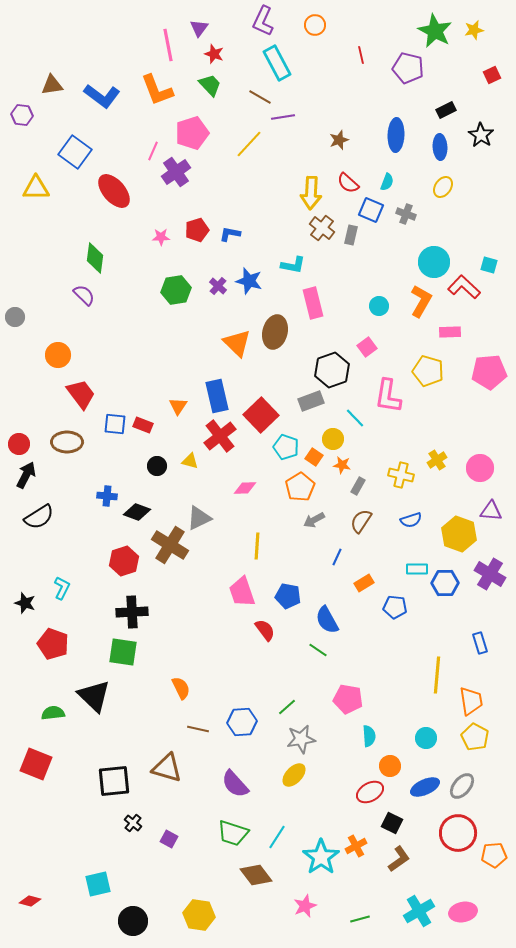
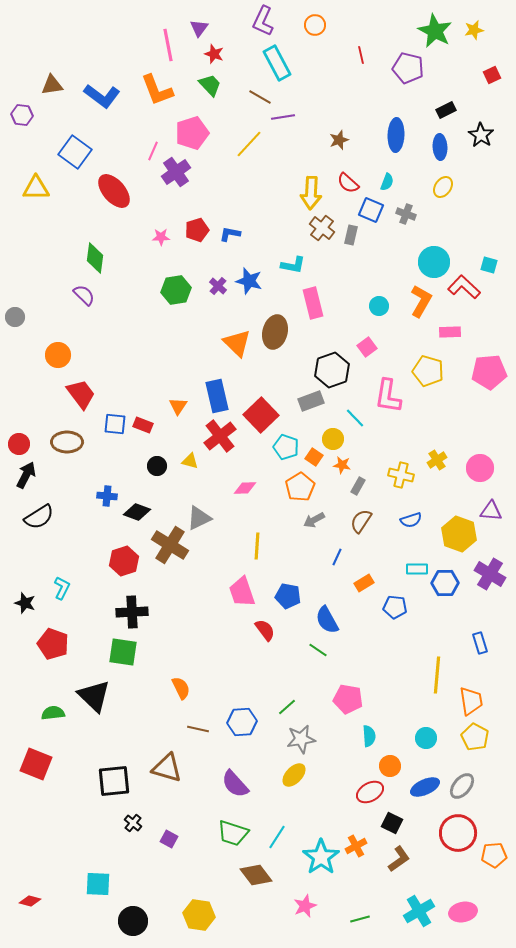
cyan square at (98, 884): rotated 16 degrees clockwise
